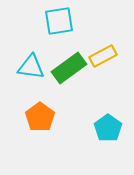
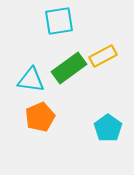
cyan triangle: moved 13 px down
orange pentagon: rotated 12 degrees clockwise
